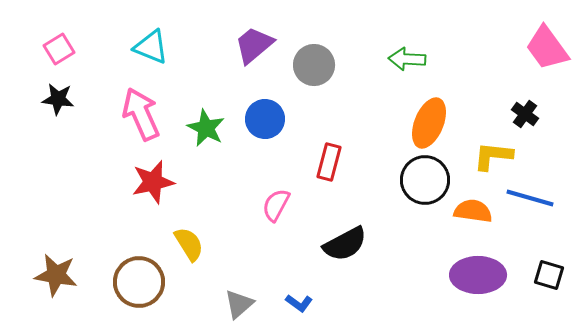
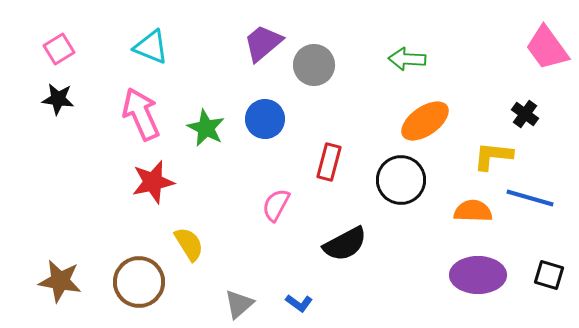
purple trapezoid: moved 9 px right, 2 px up
orange ellipse: moved 4 px left, 2 px up; rotated 33 degrees clockwise
black circle: moved 24 px left
orange semicircle: rotated 6 degrees counterclockwise
brown star: moved 4 px right, 6 px down
